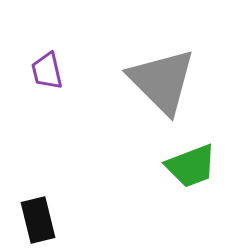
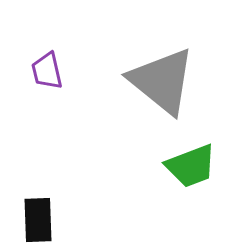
gray triangle: rotated 6 degrees counterclockwise
black rectangle: rotated 12 degrees clockwise
